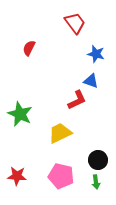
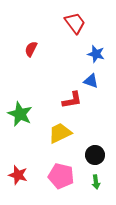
red semicircle: moved 2 px right, 1 px down
red L-shape: moved 5 px left; rotated 15 degrees clockwise
black circle: moved 3 px left, 5 px up
red star: moved 1 px right, 1 px up; rotated 12 degrees clockwise
